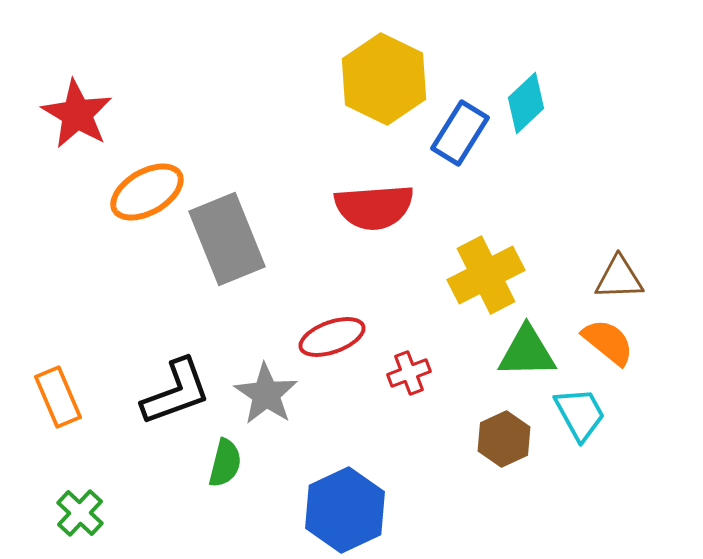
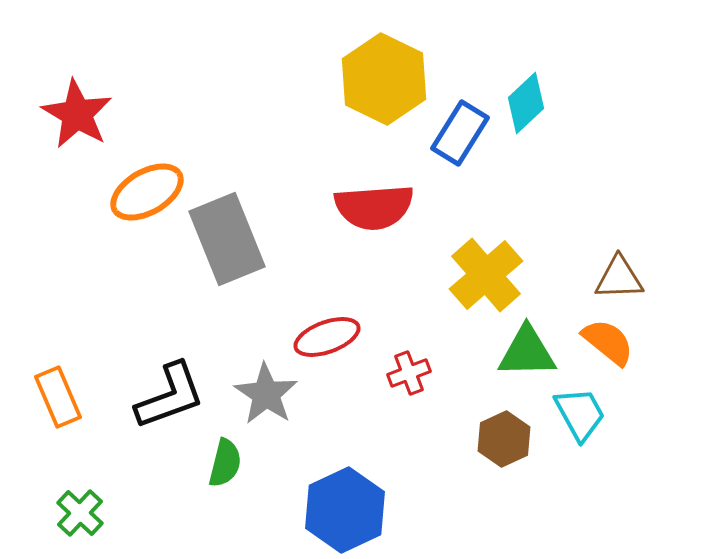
yellow cross: rotated 14 degrees counterclockwise
red ellipse: moved 5 px left
black L-shape: moved 6 px left, 4 px down
